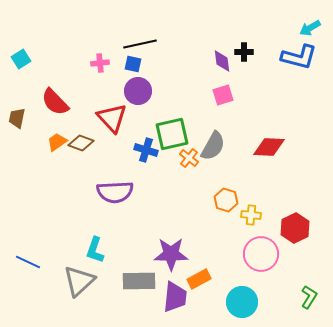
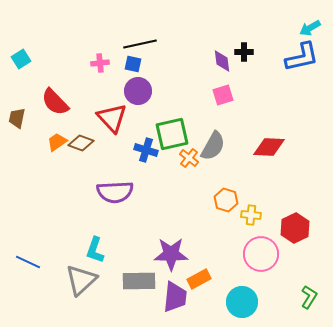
blue L-shape: moved 3 px right; rotated 27 degrees counterclockwise
gray triangle: moved 2 px right, 1 px up
